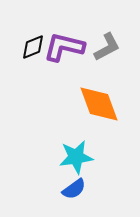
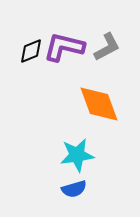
black diamond: moved 2 px left, 4 px down
cyan star: moved 1 px right, 2 px up
blue semicircle: rotated 20 degrees clockwise
